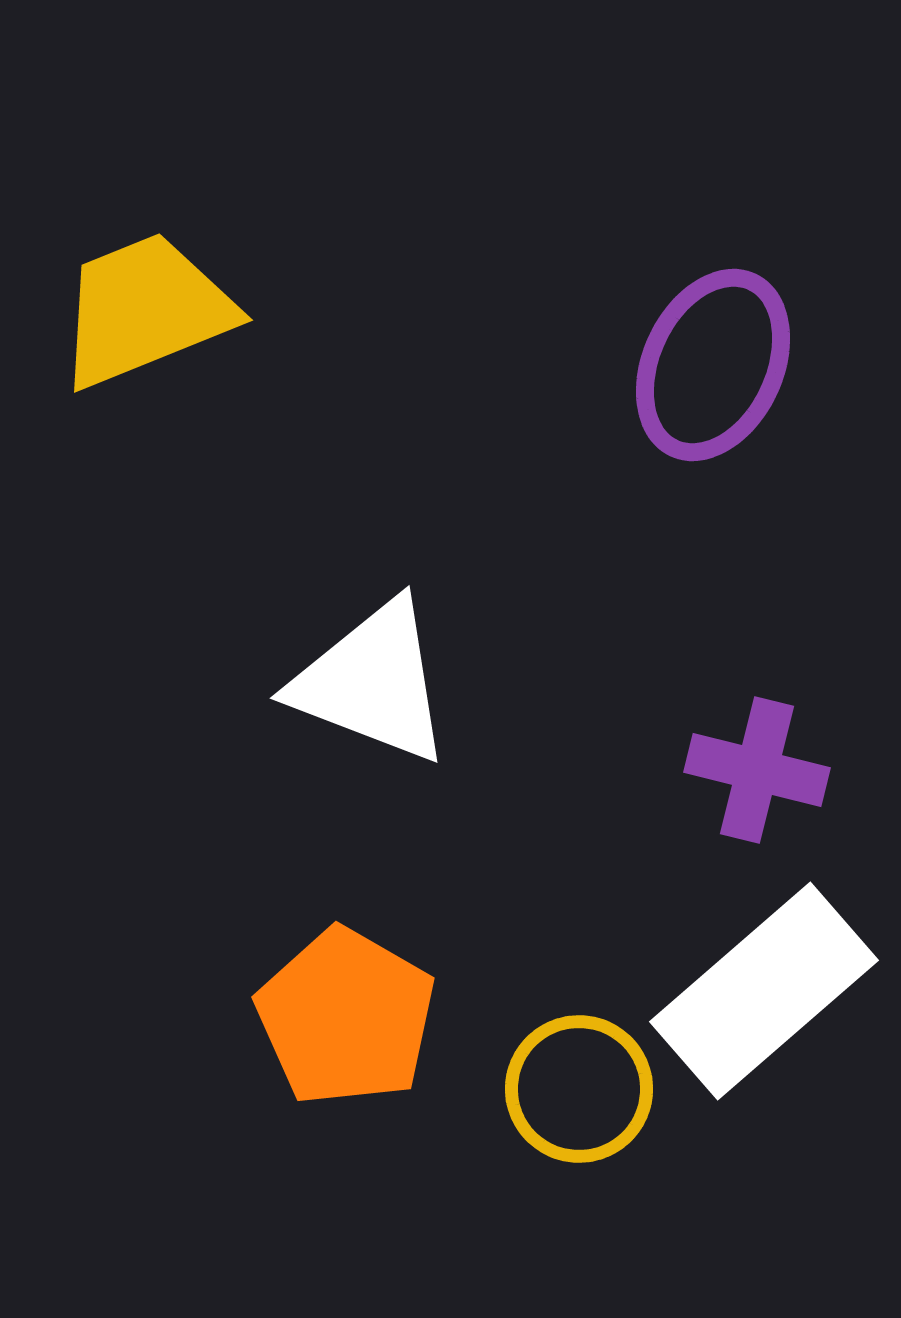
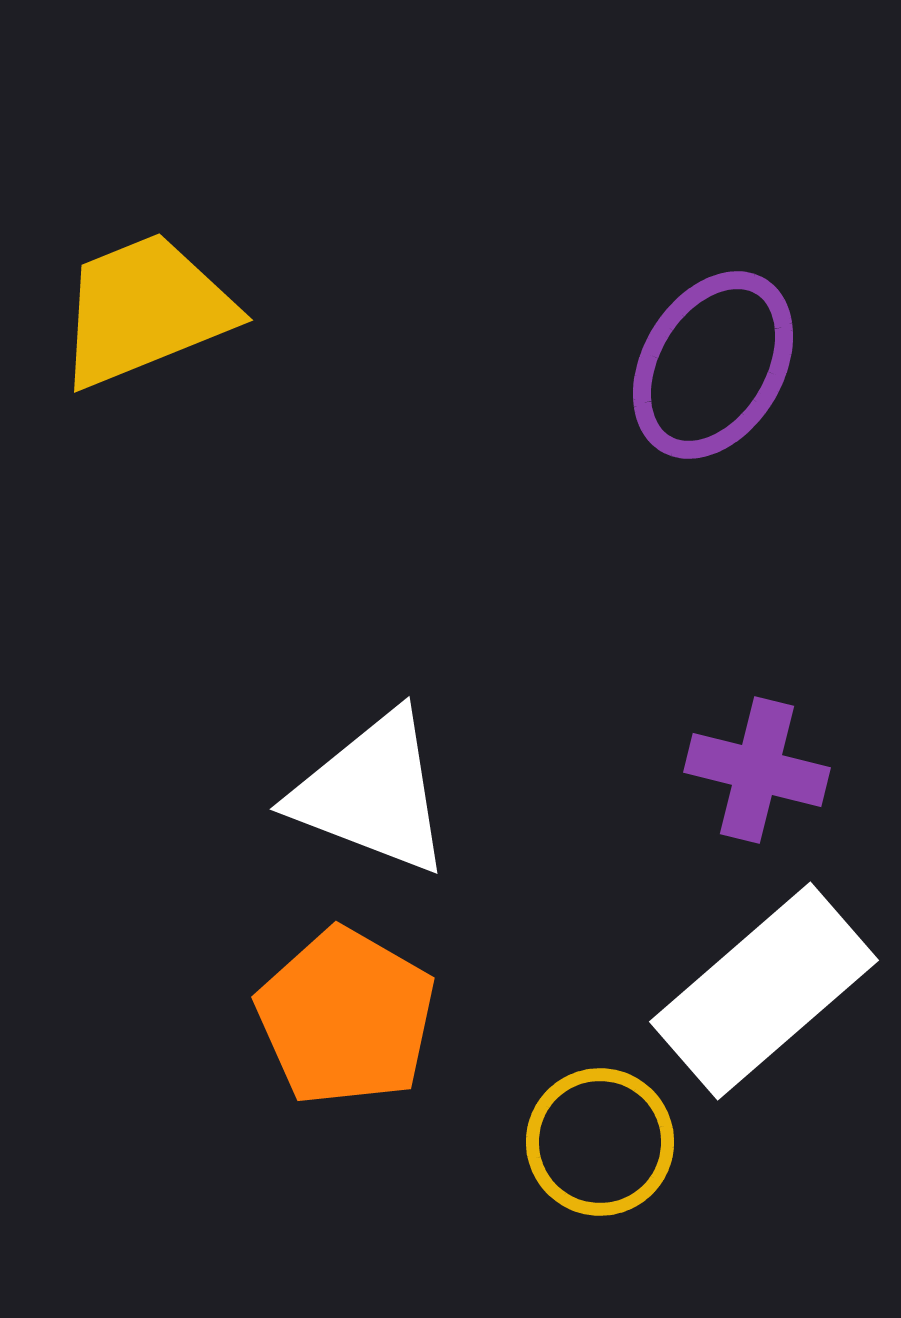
purple ellipse: rotated 6 degrees clockwise
white triangle: moved 111 px down
yellow circle: moved 21 px right, 53 px down
